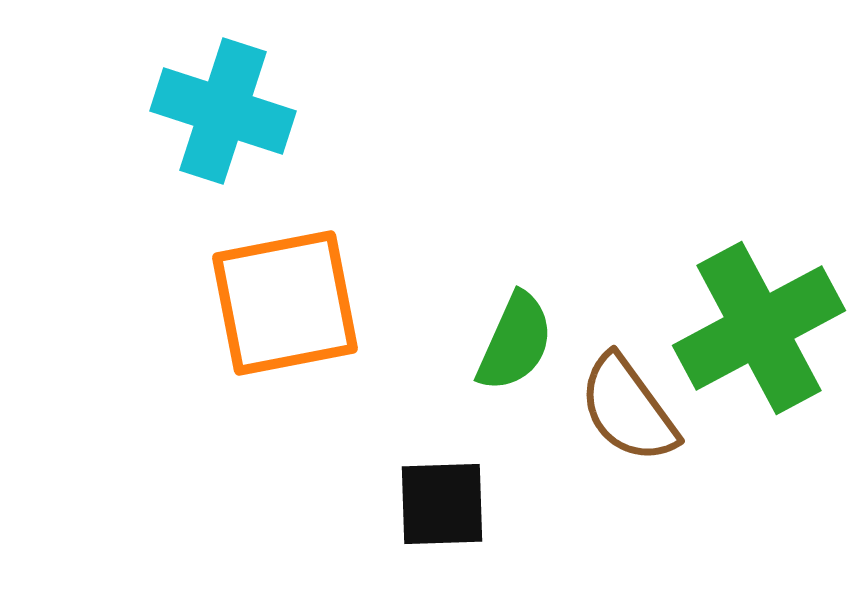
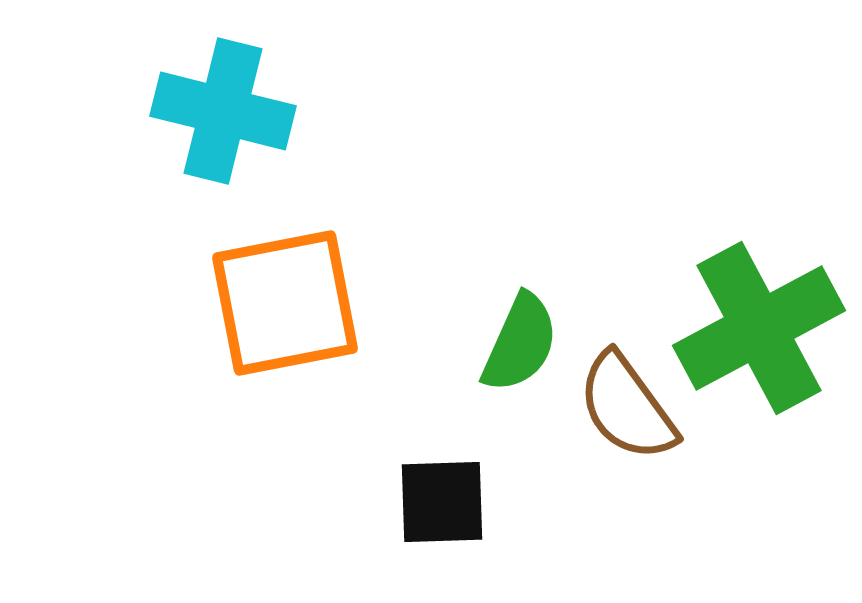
cyan cross: rotated 4 degrees counterclockwise
green semicircle: moved 5 px right, 1 px down
brown semicircle: moved 1 px left, 2 px up
black square: moved 2 px up
